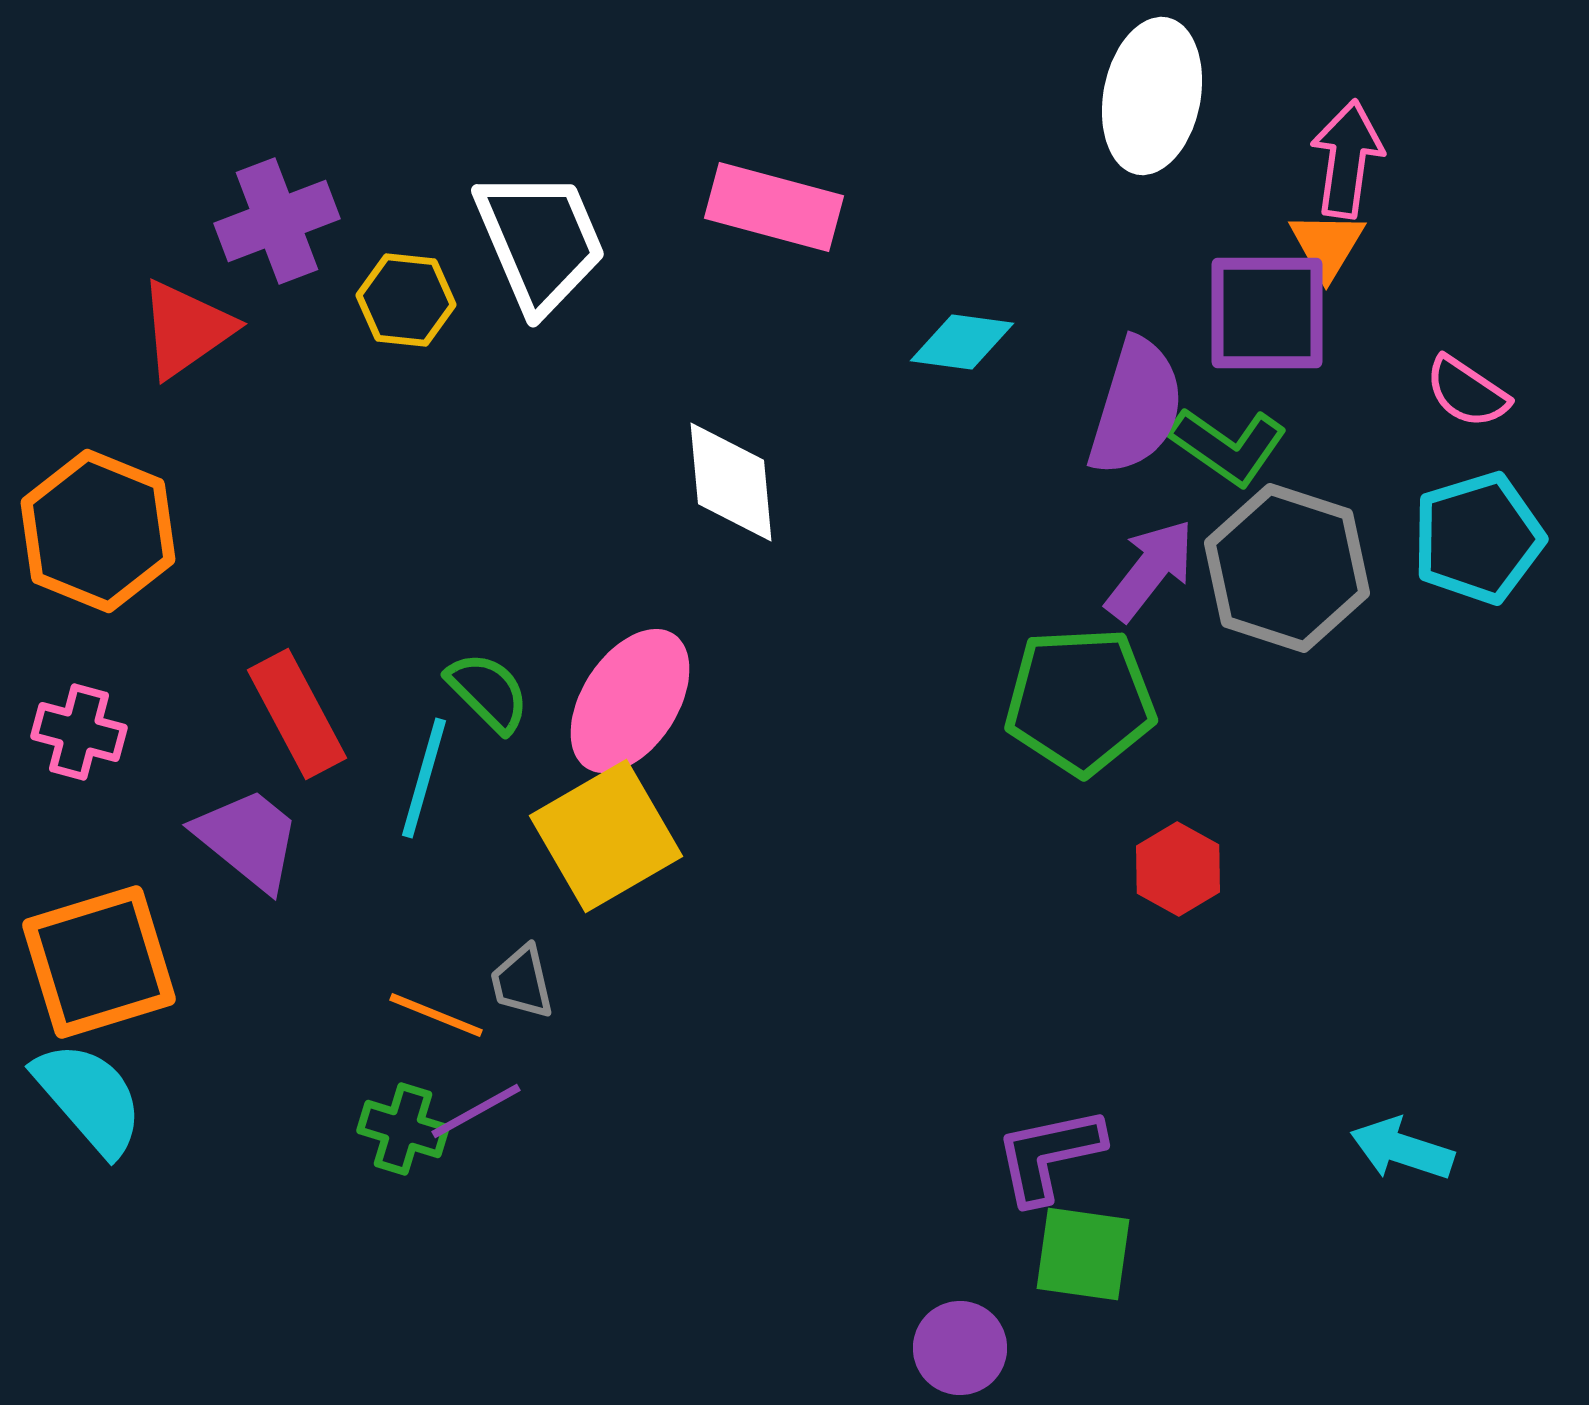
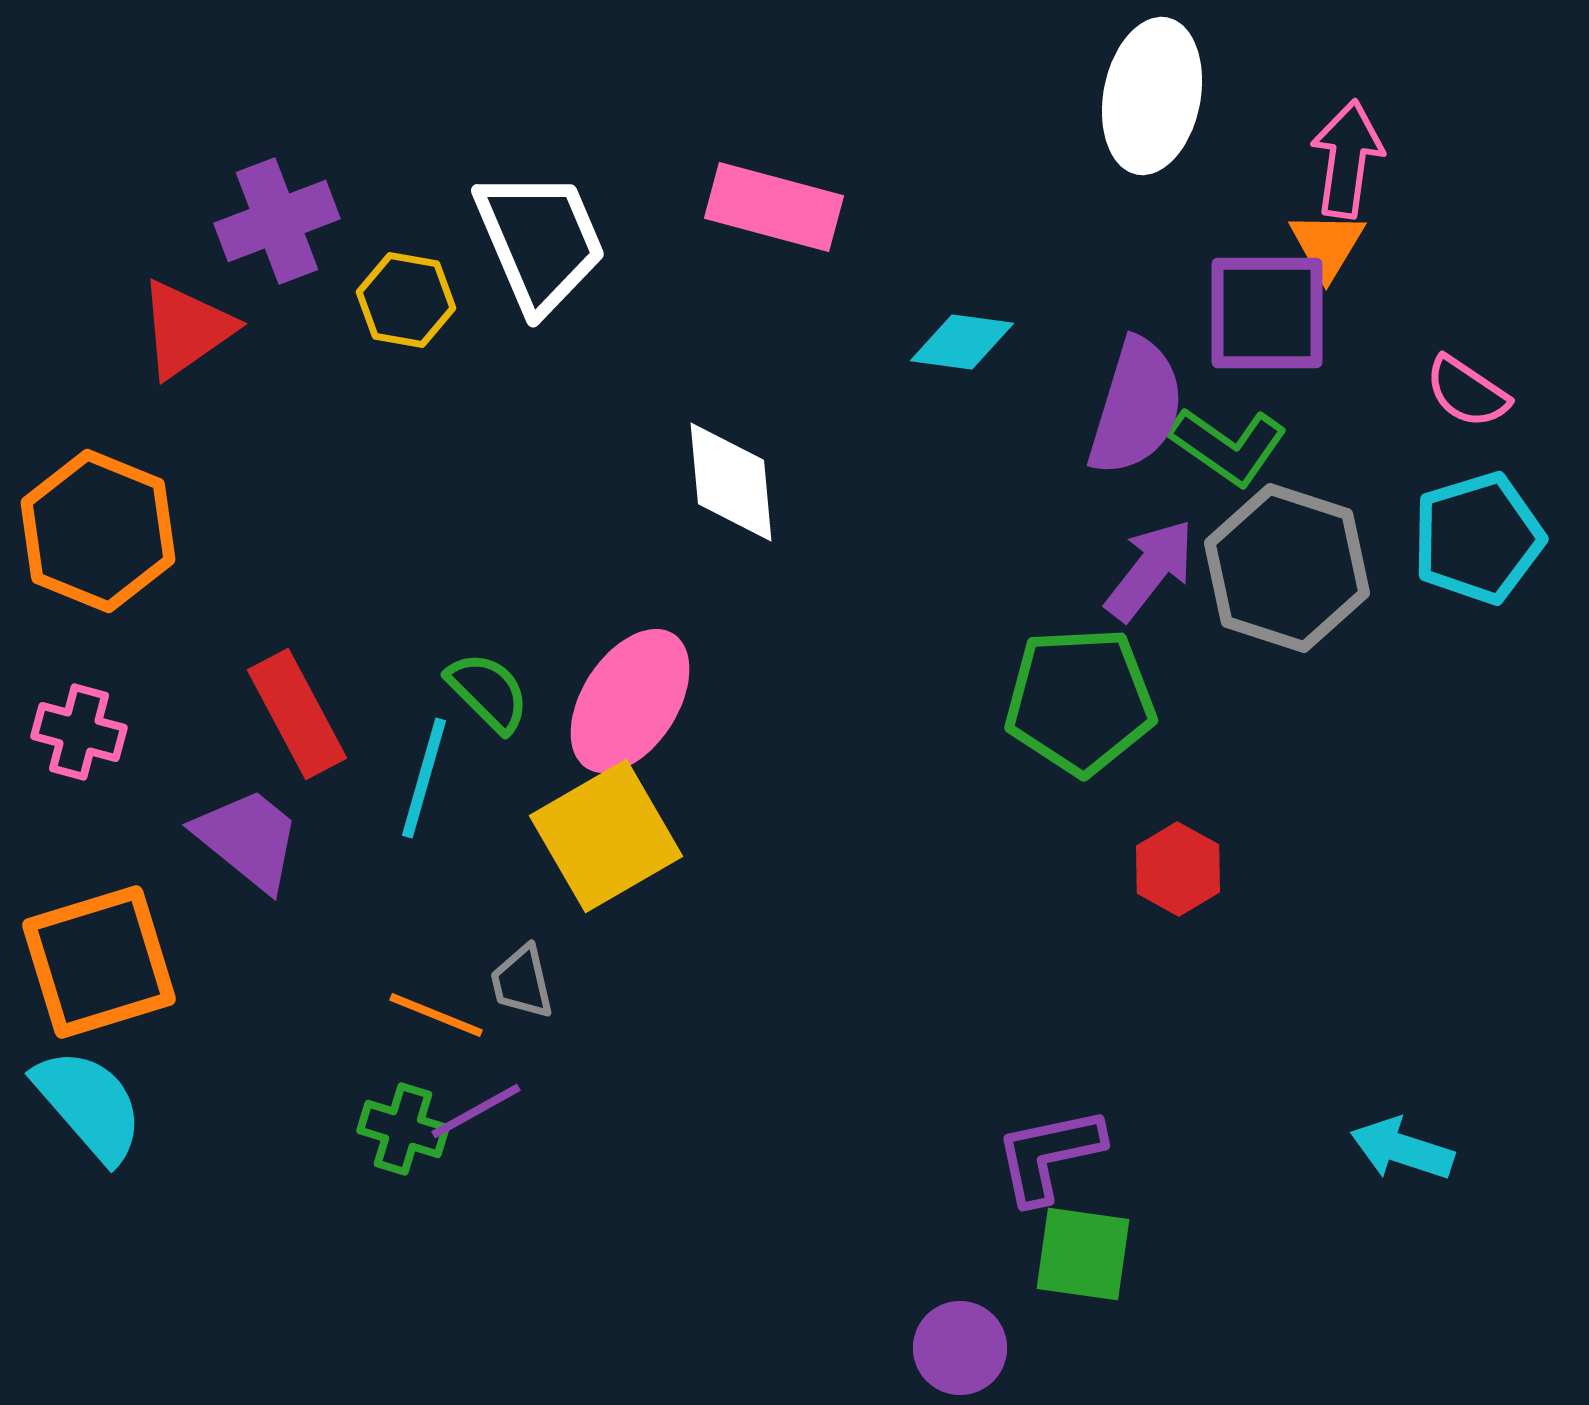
yellow hexagon: rotated 4 degrees clockwise
cyan semicircle: moved 7 px down
